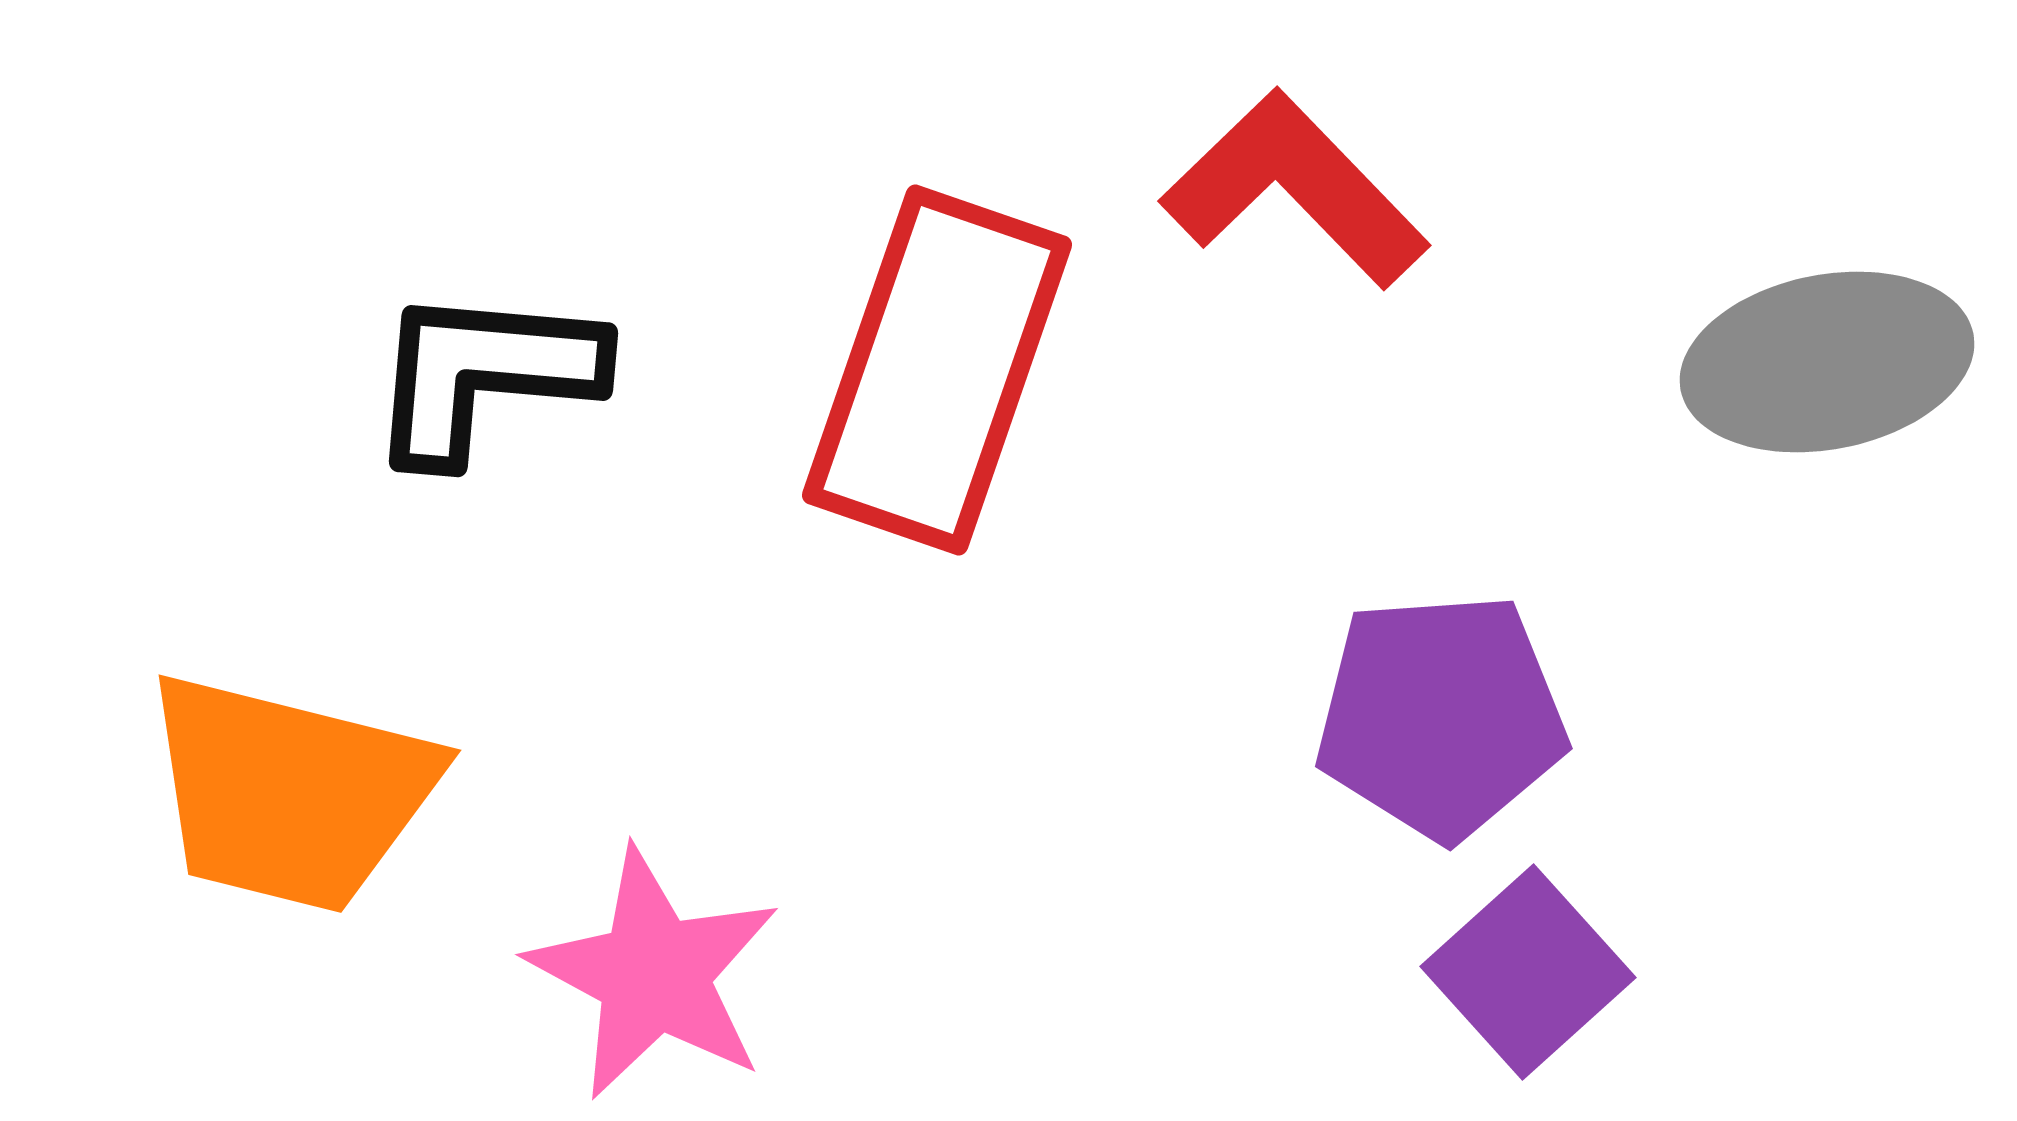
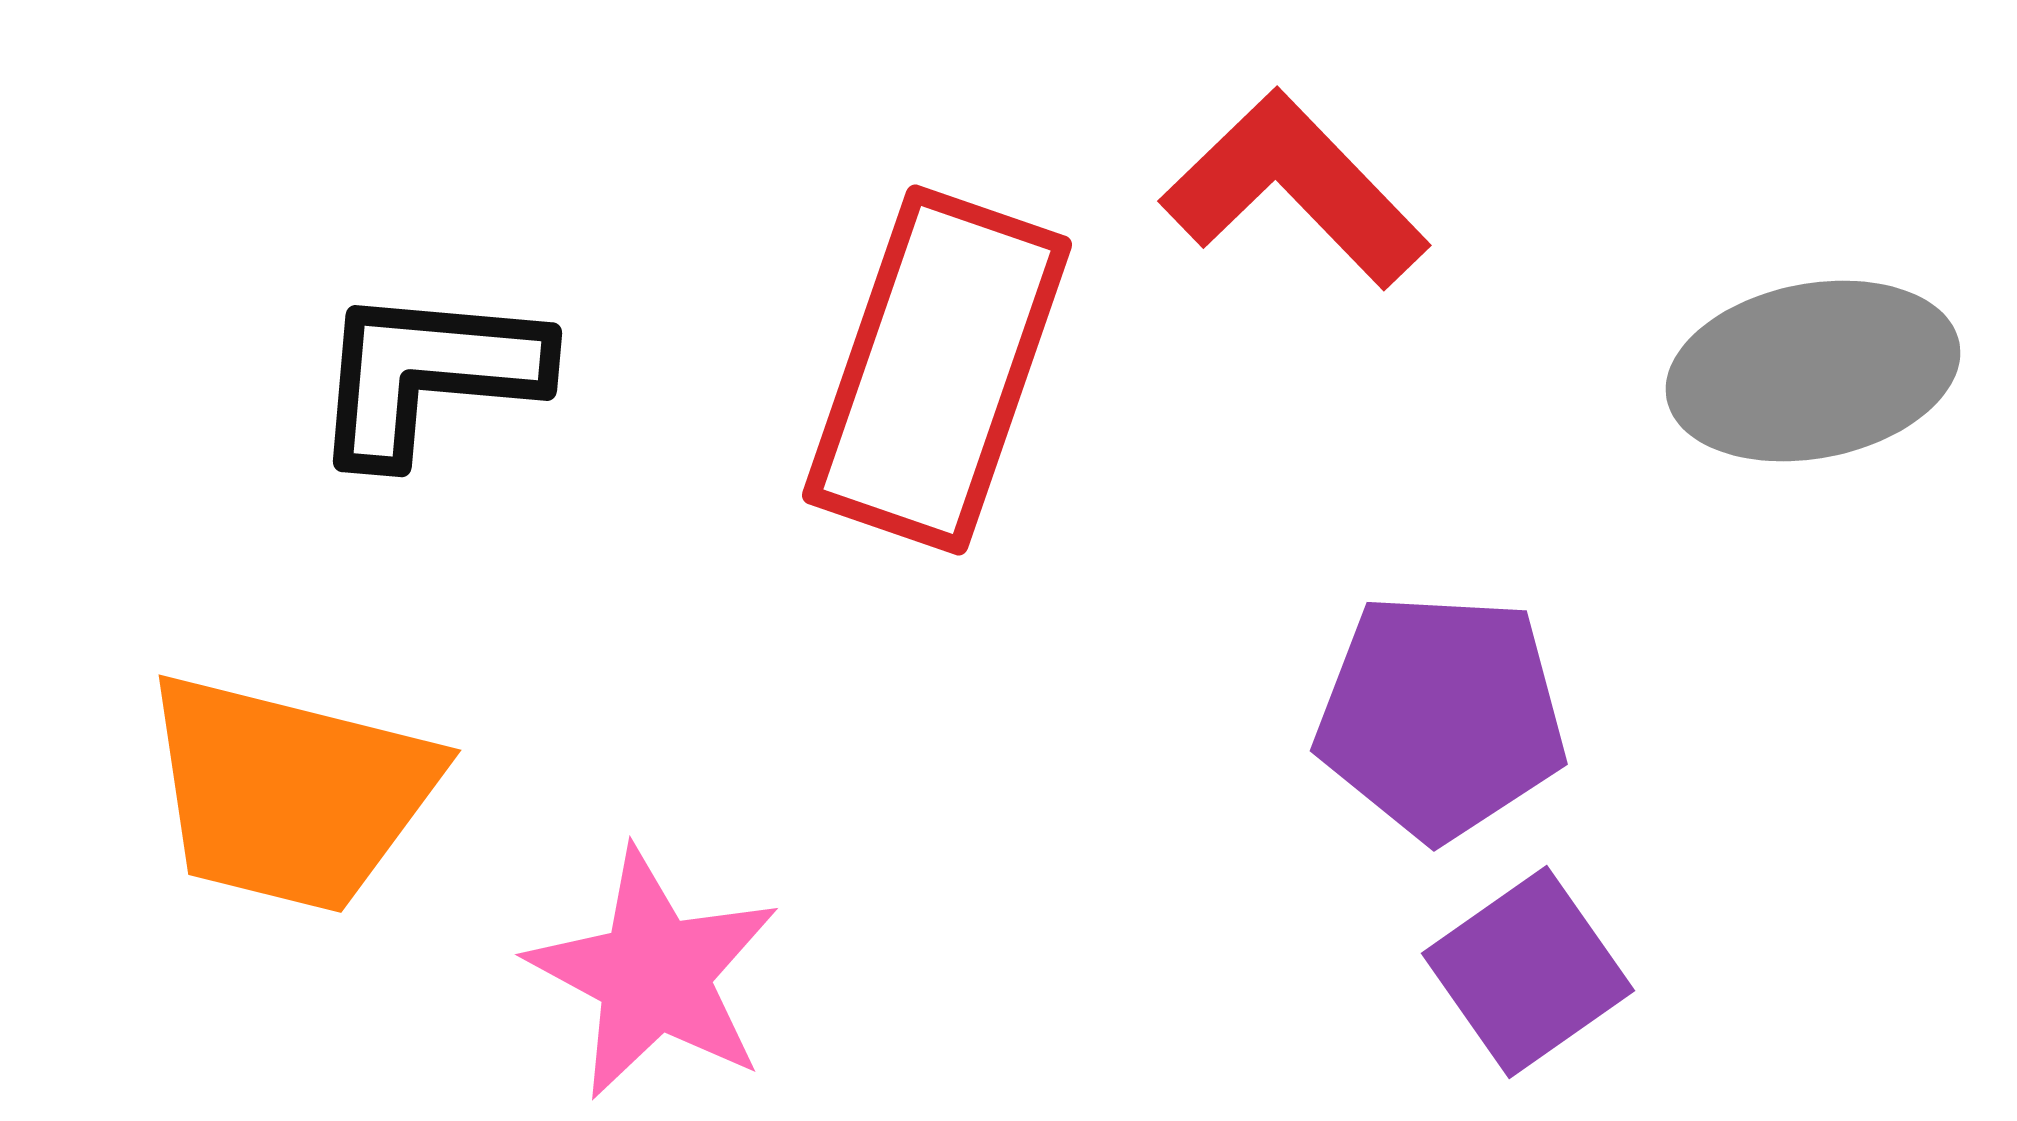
gray ellipse: moved 14 px left, 9 px down
black L-shape: moved 56 px left
purple pentagon: rotated 7 degrees clockwise
purple square: rotated 7 degrees clockwise
